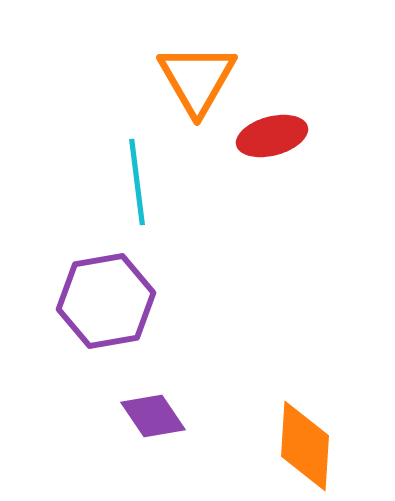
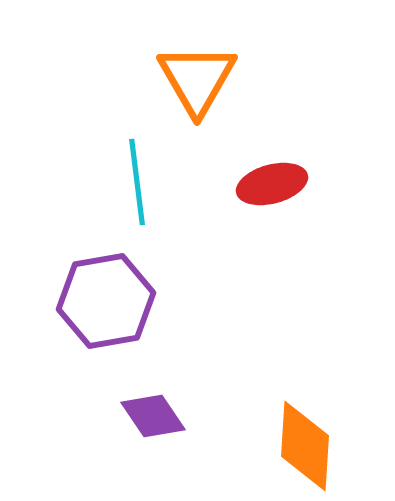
red ellipse: moved 48 px down
